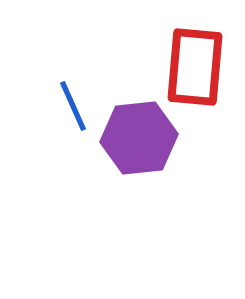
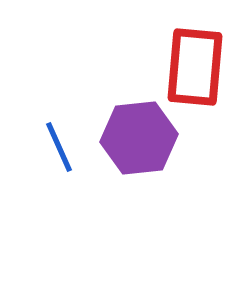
blue line: moved 14 px left, 41 px down
